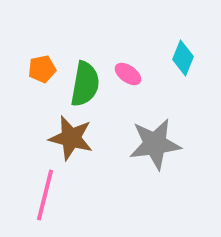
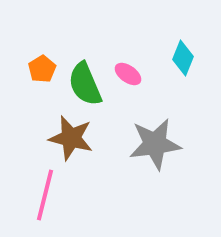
orange pentagon: rotated 20 degrees counterclockwise
green semicircle: rotated 147 degrees clockwise
